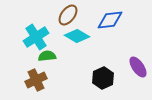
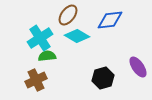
cyan cross: moved 4 px right, 1 px down
black hexagon: rotated 10 degrees clockwise
